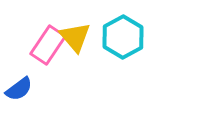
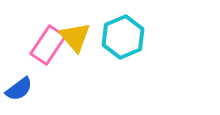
cyan hexagon: rotated 6 degrees clockwise
